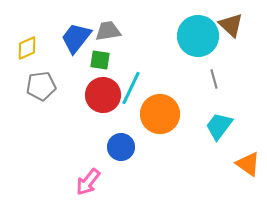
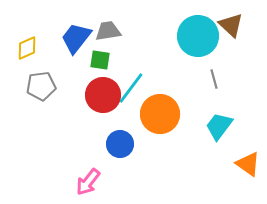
cyan line: rotated 12 degrees clockwise
blue circle: moved 1 px left, 3 px up
